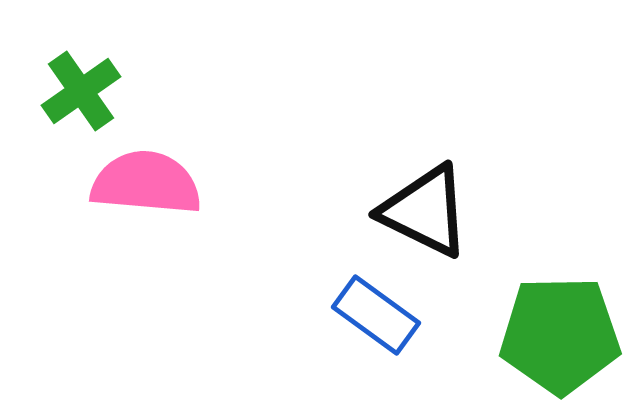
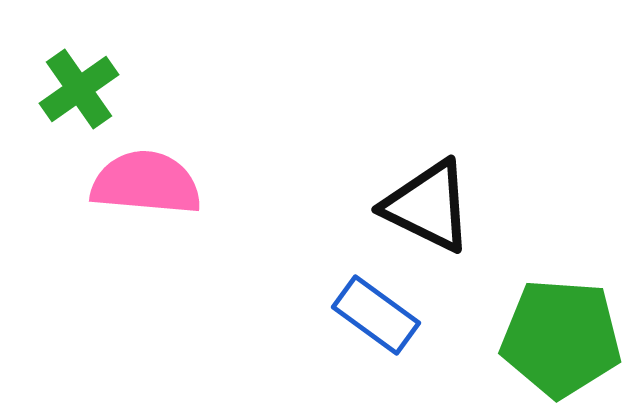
green cross: moved 2 px left, 2 px up
black triangle: moved 3 px right, 5 px up
green pentagon: moved 1 px right, 3 px down; rotated 5 degrees clockwise
